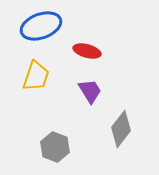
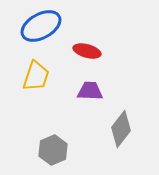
blue ellipse: rotated 9 degrees counterclockwise
purple trapezoid: rotated 56 degrees counterclockwise
gray hexagon: moved 2 px left, 3 px down; rotated 16 degrees clockwise
